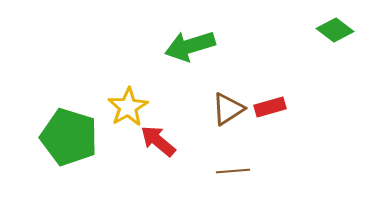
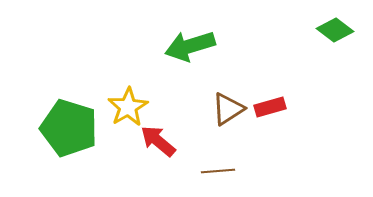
green pentagon: moved 9 px up
brown line: moved 15 px left
